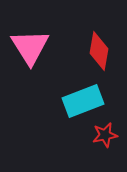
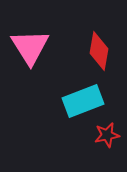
red star: moved 2 px right
